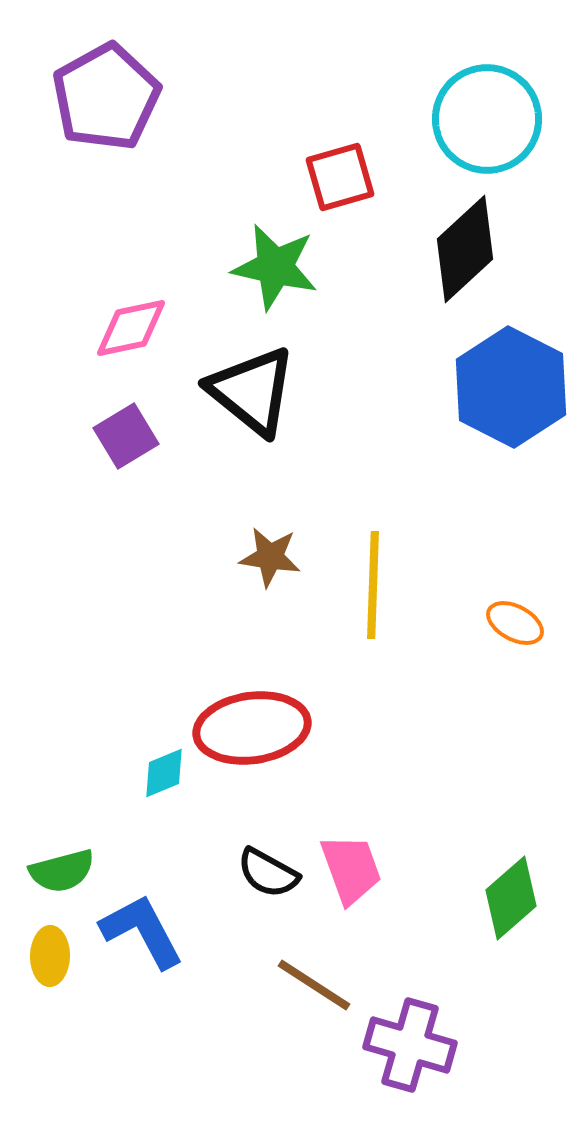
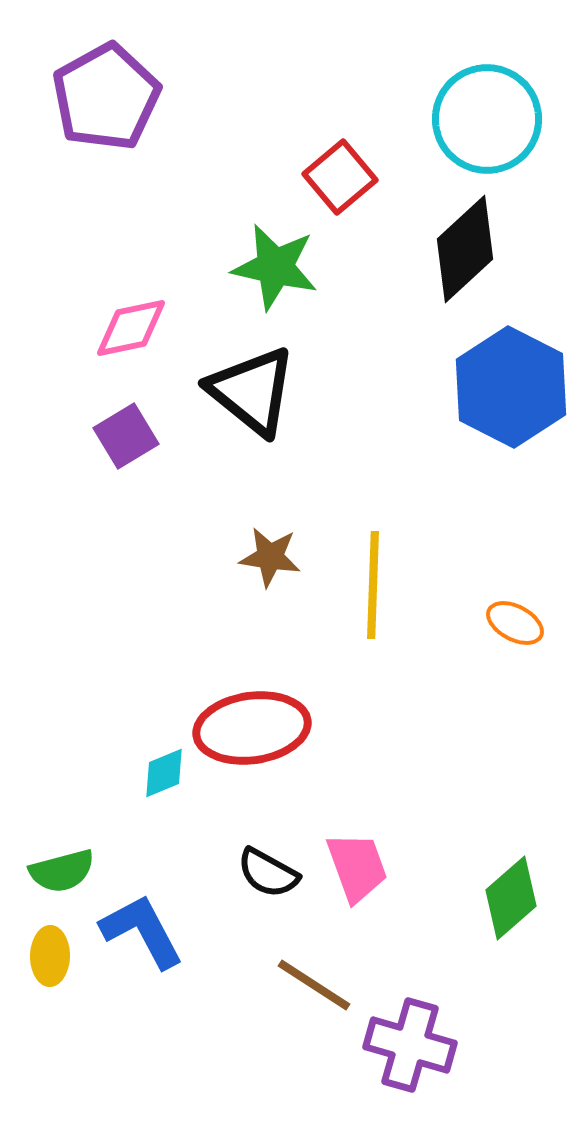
red square: rotated 24 degrees counterclockwise
pink trapezoid: moved 6 px right, 2 px up
